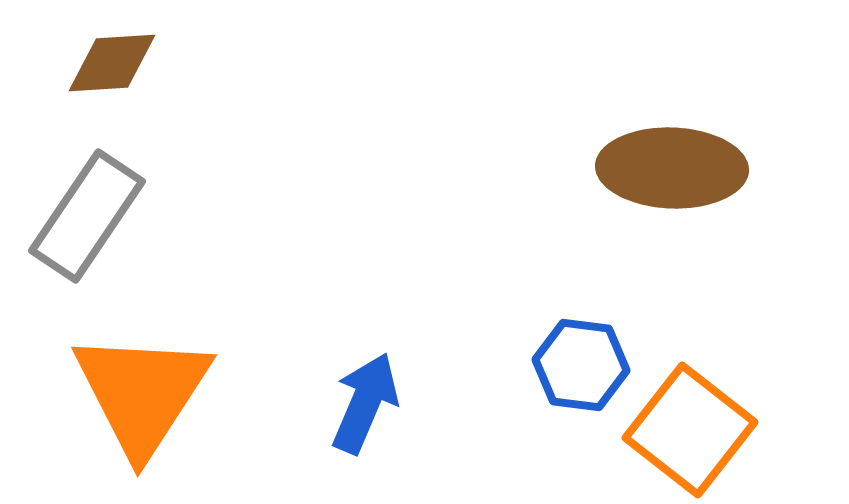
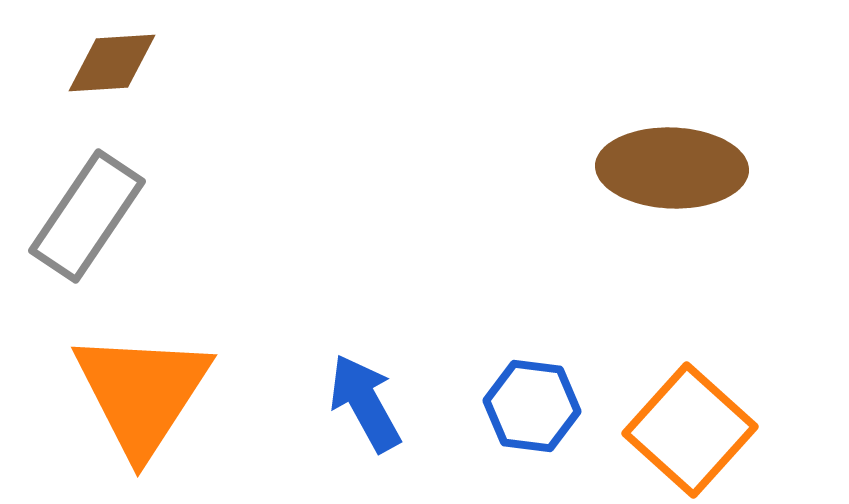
blue hexagon: moved 49 px left, 41 px down
blue arrow: rotated 52 degrees counterclockwise
orange square: rotated 4 degrees clockwise
